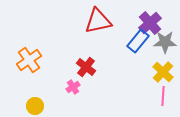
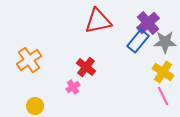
purple cross: moved 2 px left
yellow cross: rotated 10 degrees counterclockwise
pink line: rotated 30 degrees counterclockwise
